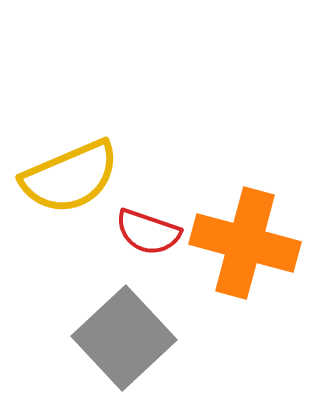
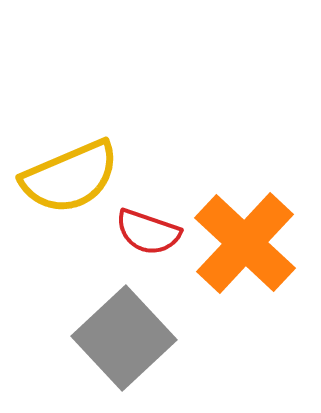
orange cross: rotated 28 degrees clockwise
